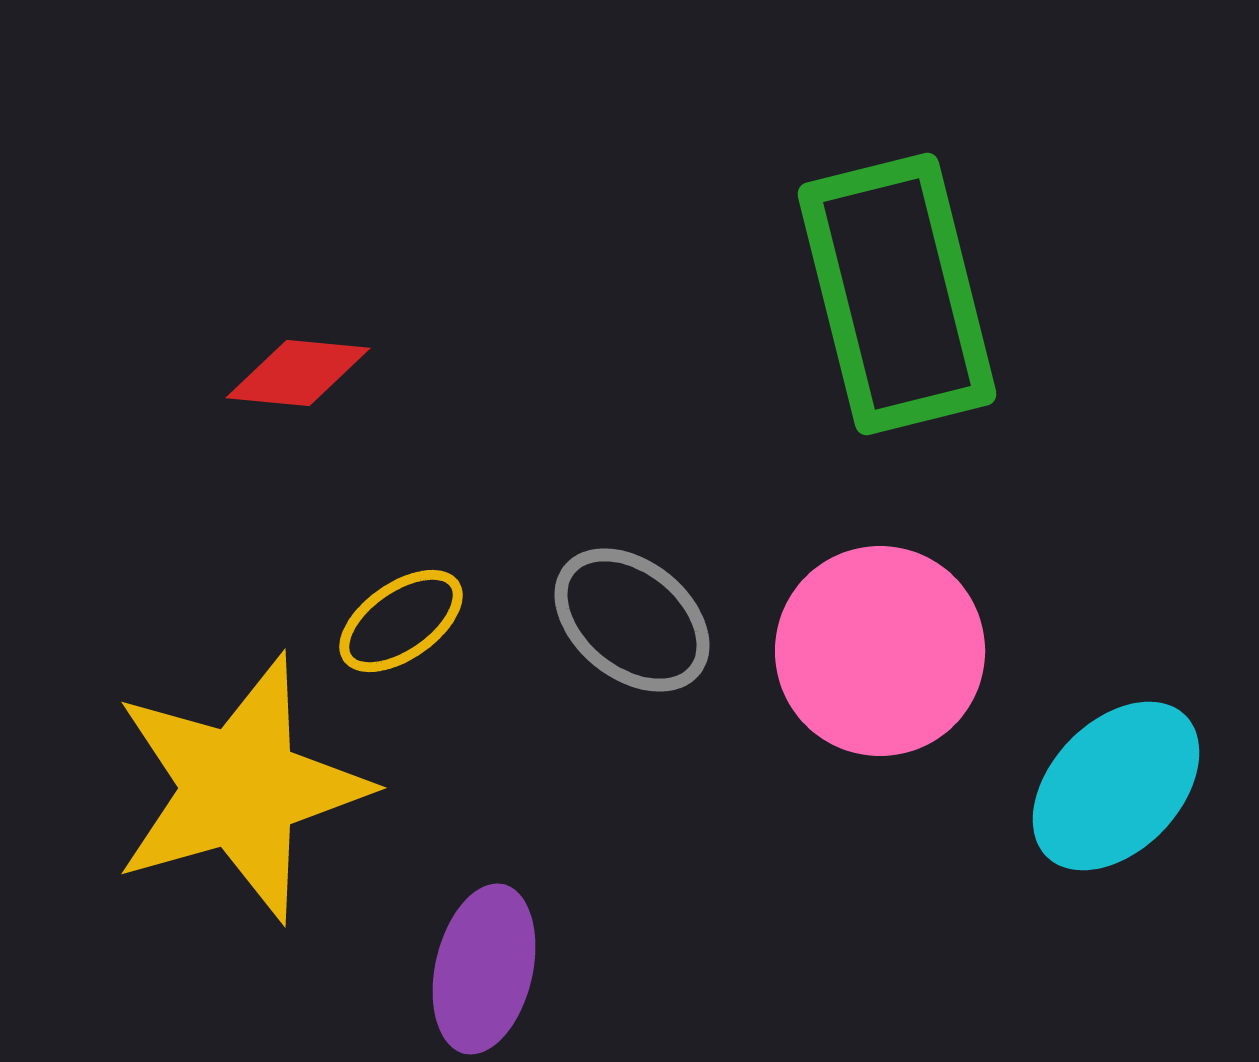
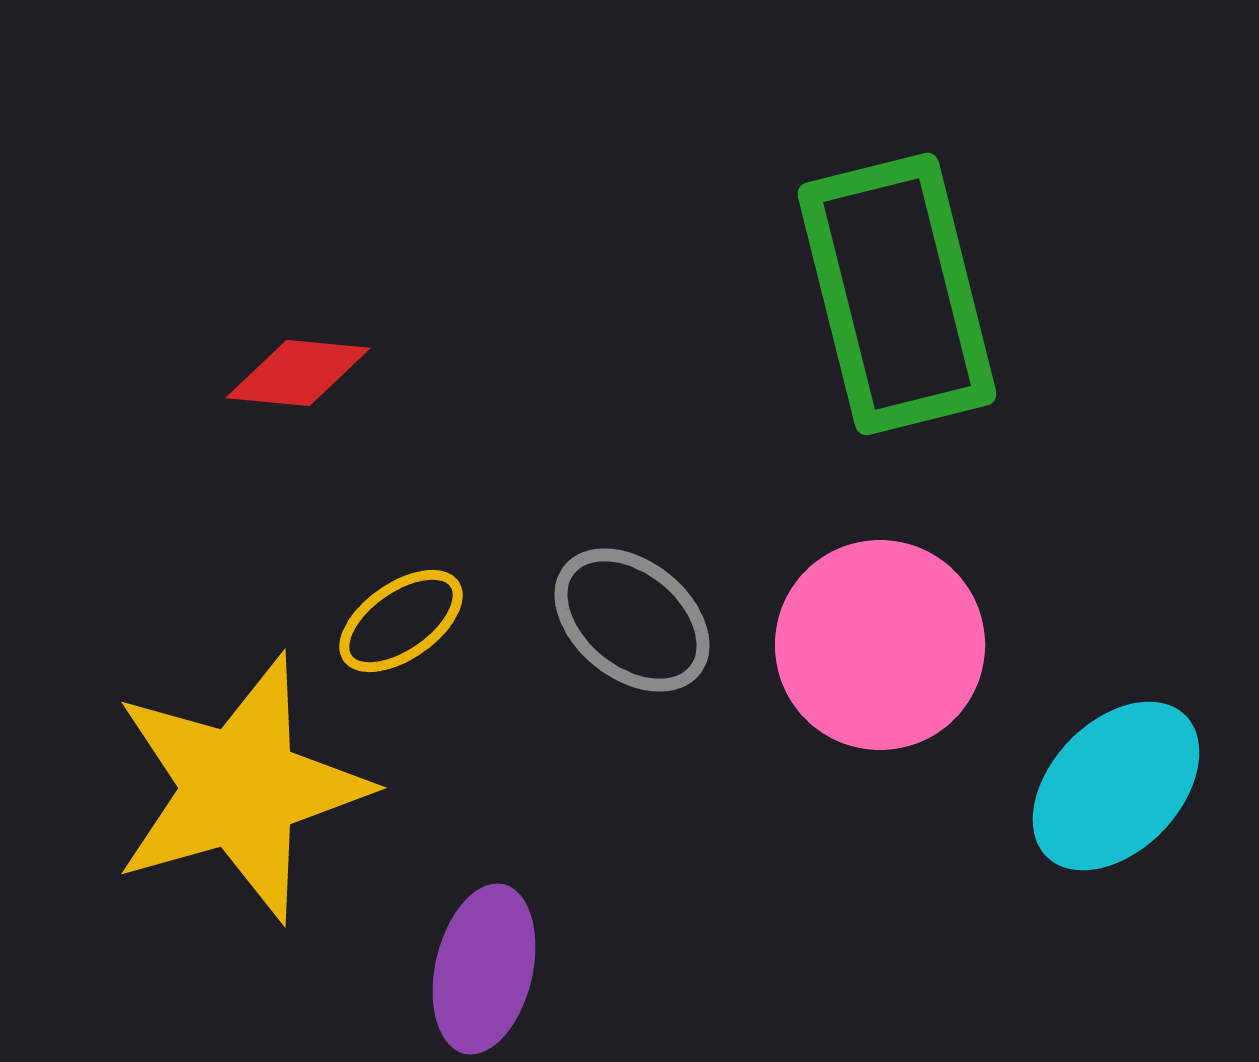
pink circle: moved 6 px up
